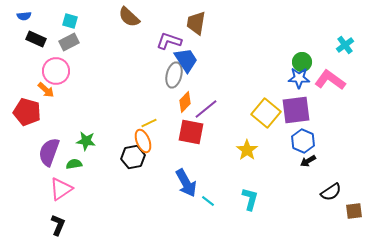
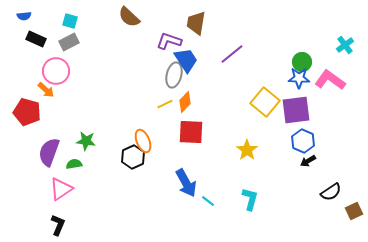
purple line: moved 26 px right, 55 px up
yellow square: moved 1 px left, 11 px up
yellow line: moved 16 px right, 19 px up
red square: rotated 8 degrees counterclockwise
black hexagon: rotated 15 degrees counterclockwise
brown square: rotated 18 degrees counterclockwise
